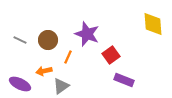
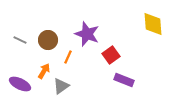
orange arrow: rotated 133 degrees clockwise
